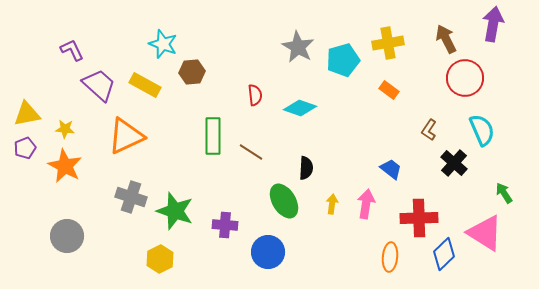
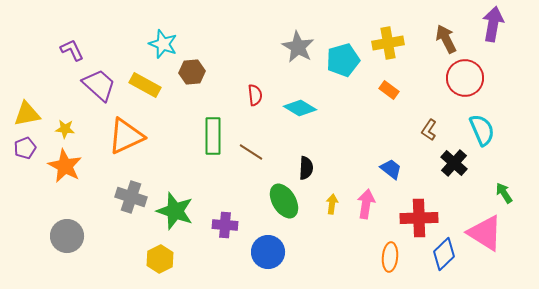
cyan diamond: rotated 12 degrees clockwise
